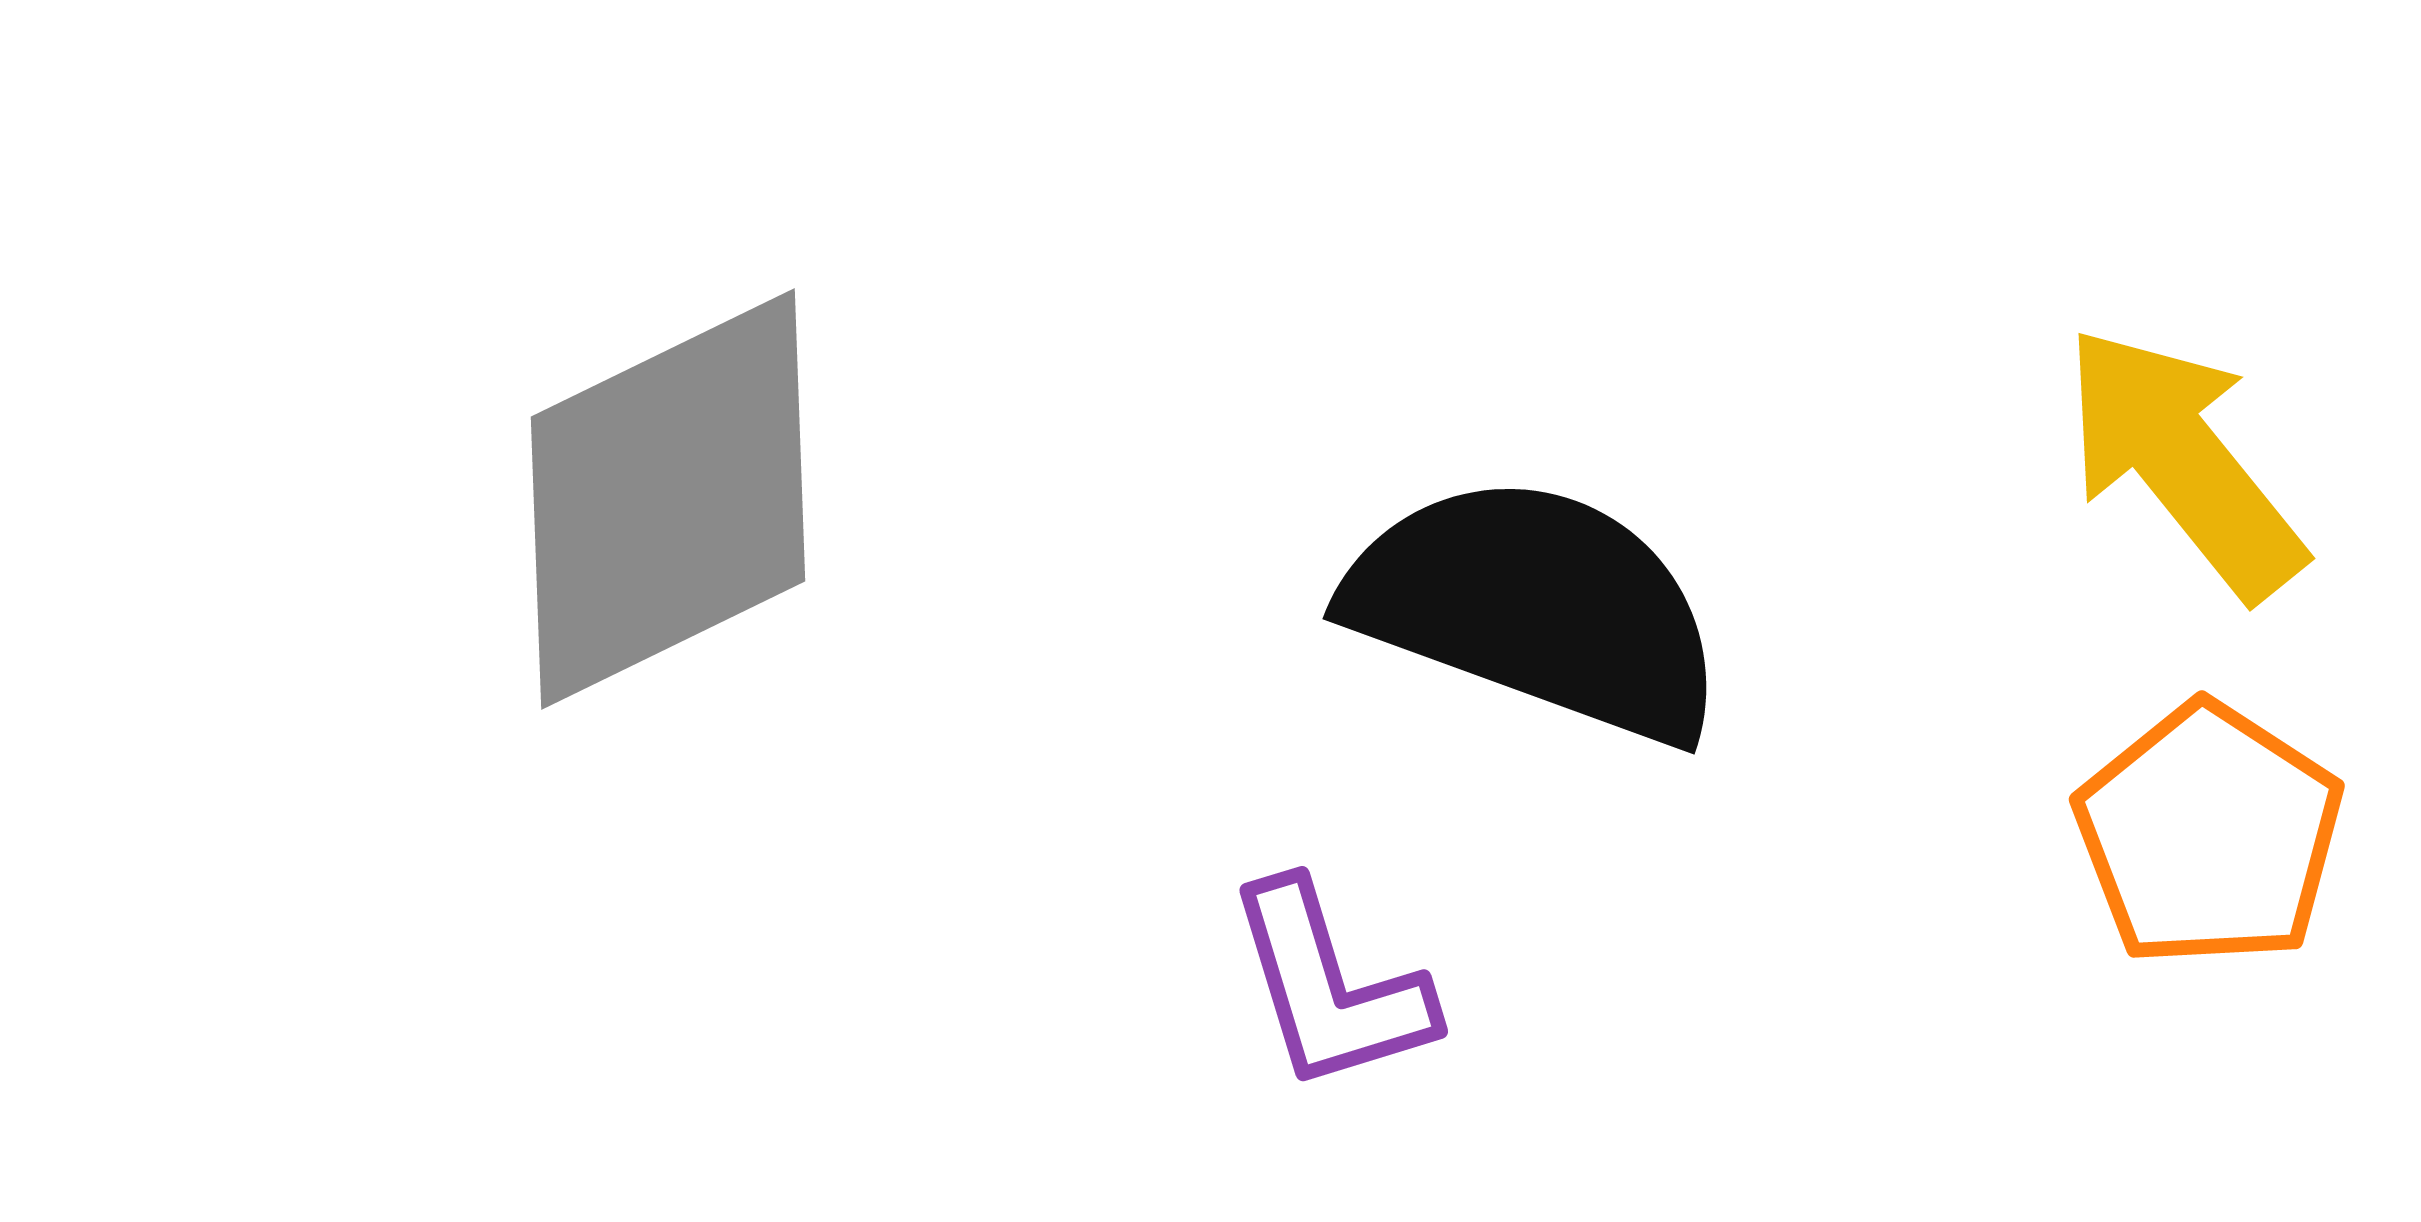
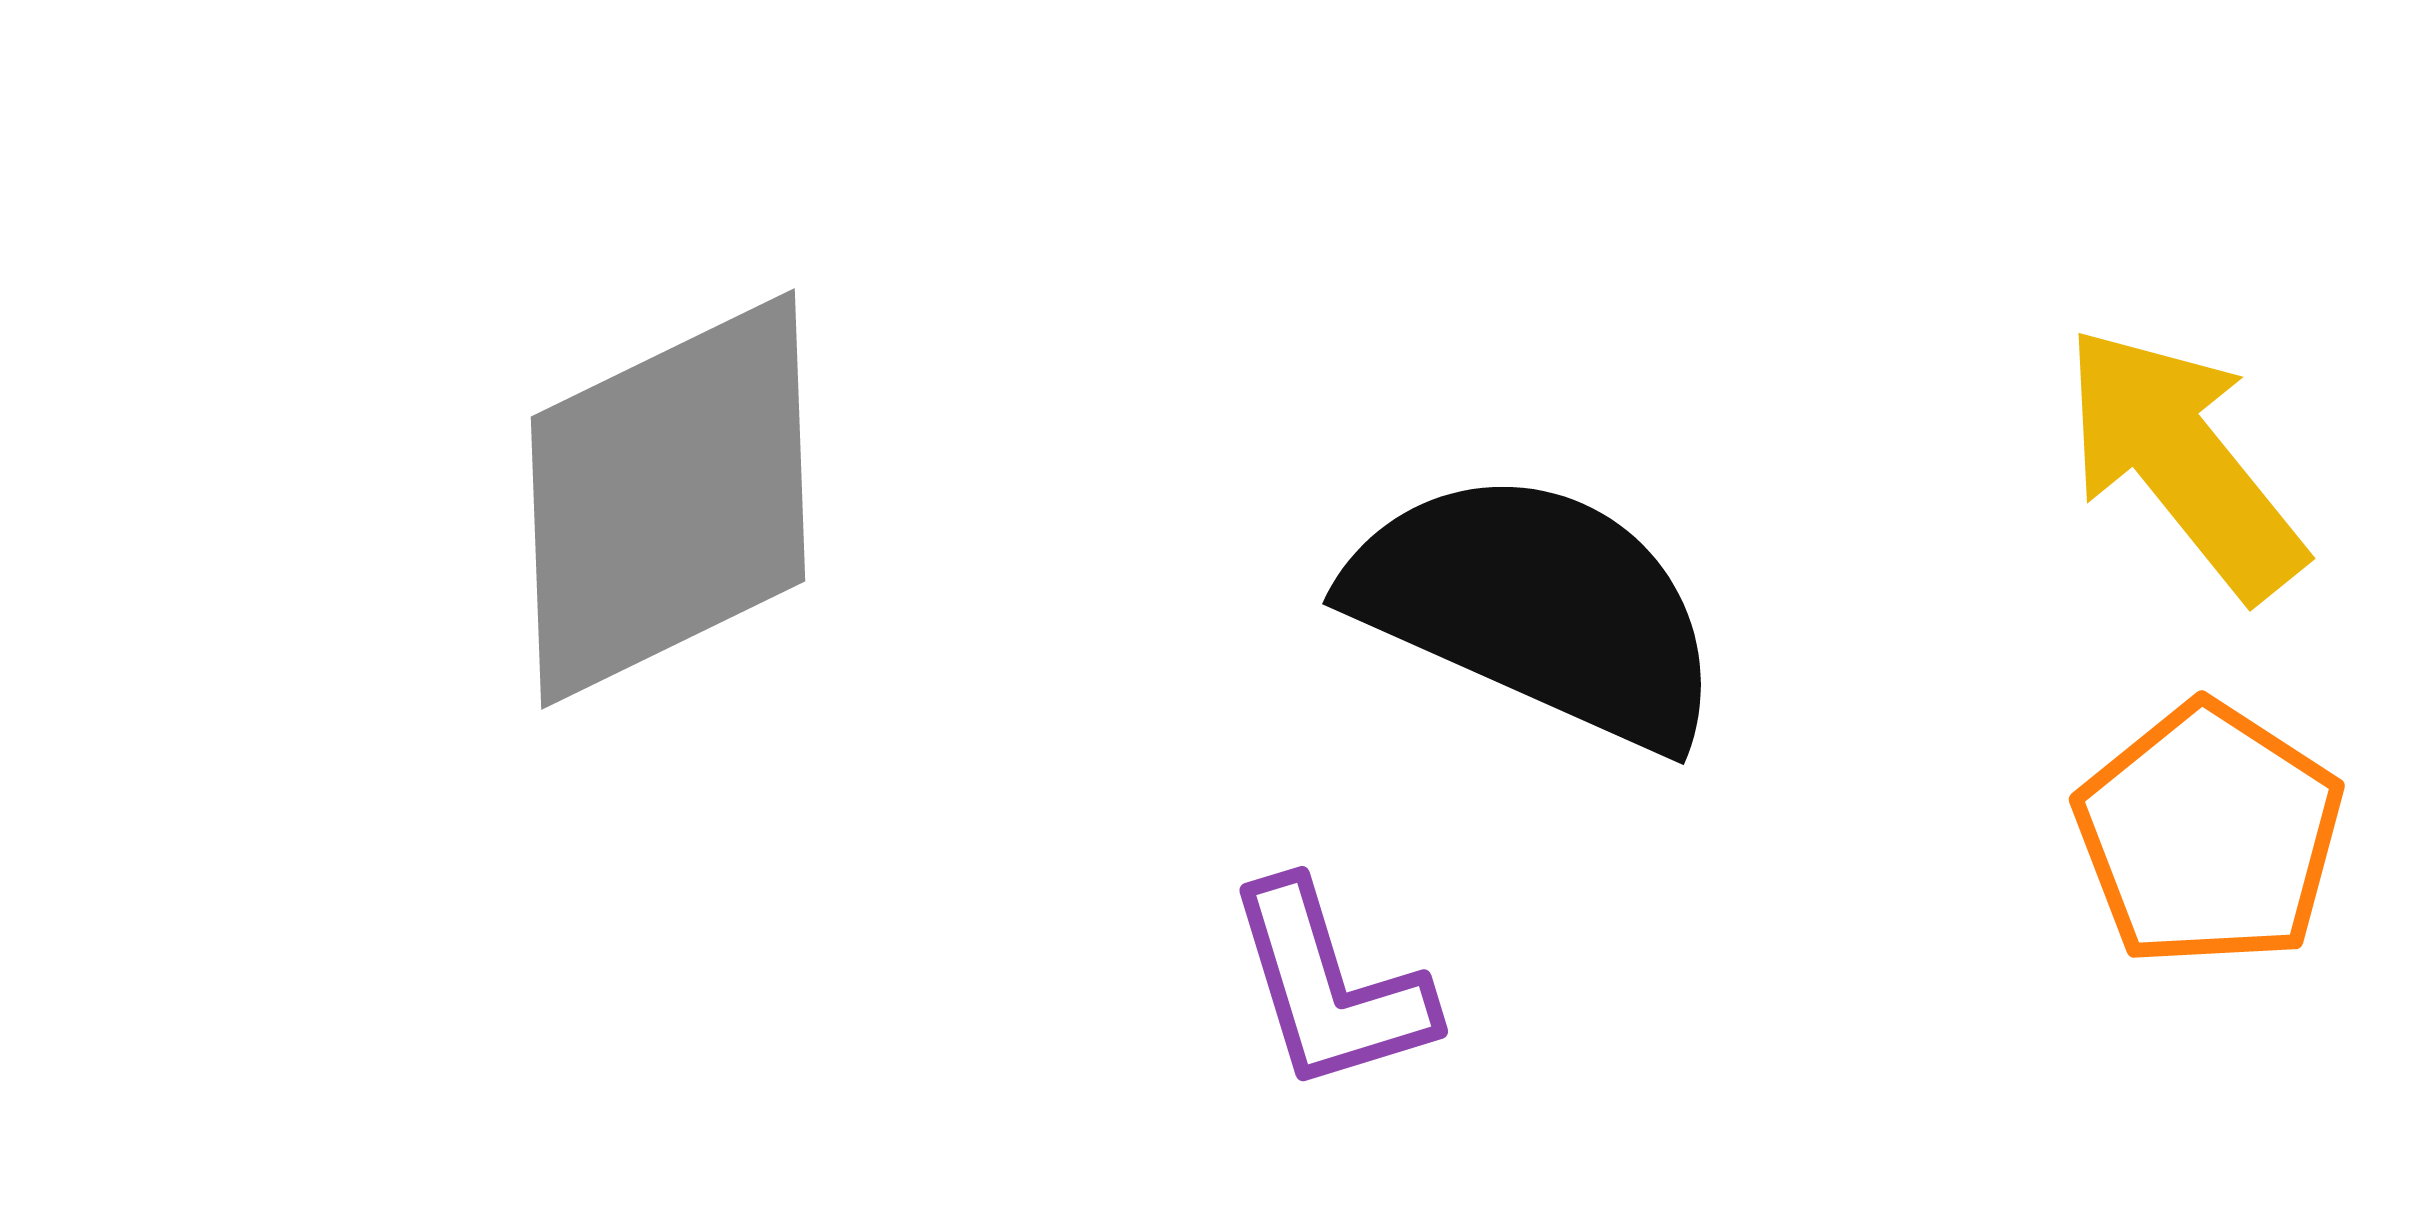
black semicircle: rotated 4 degrees clockwise
